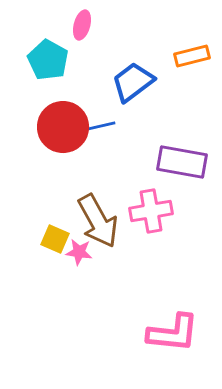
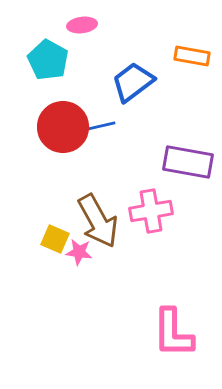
pink ellipse: rotated 68 degrees clockwise
orange rectangle: rotated 24 degrees clockwise
purple rectangle: moved 6 px right
pink L-shape: rotated 84 degrees clockwise
